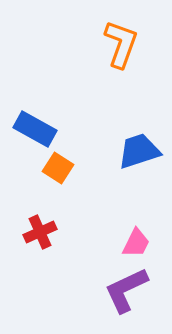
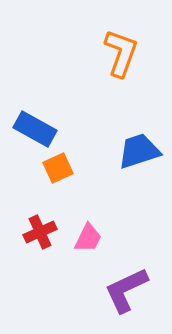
orange L-shape: moved 9 px down
orange square: rotated 32 degrees clockwise
pink trapezoid: moved 48 px left, 5 px up
